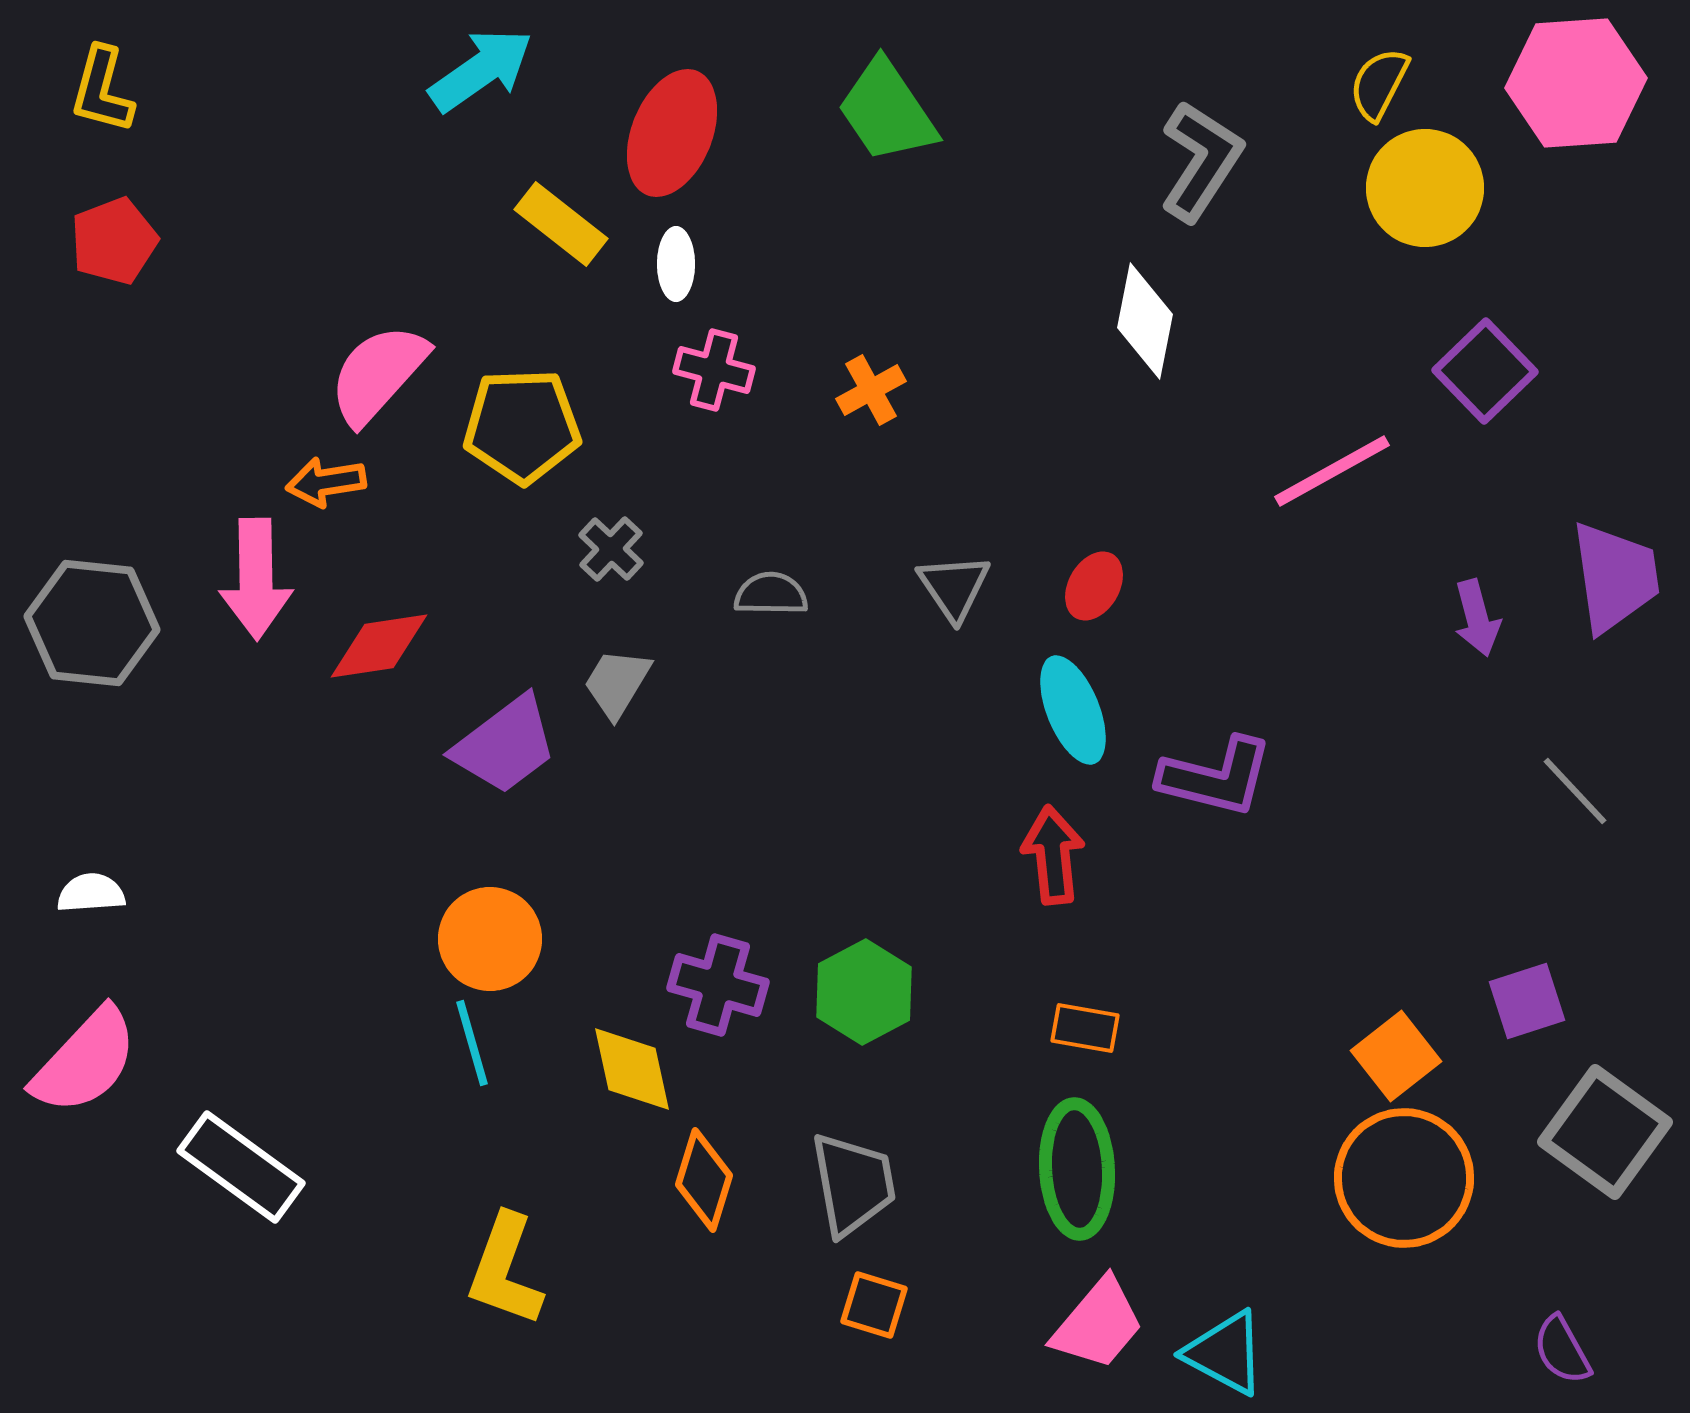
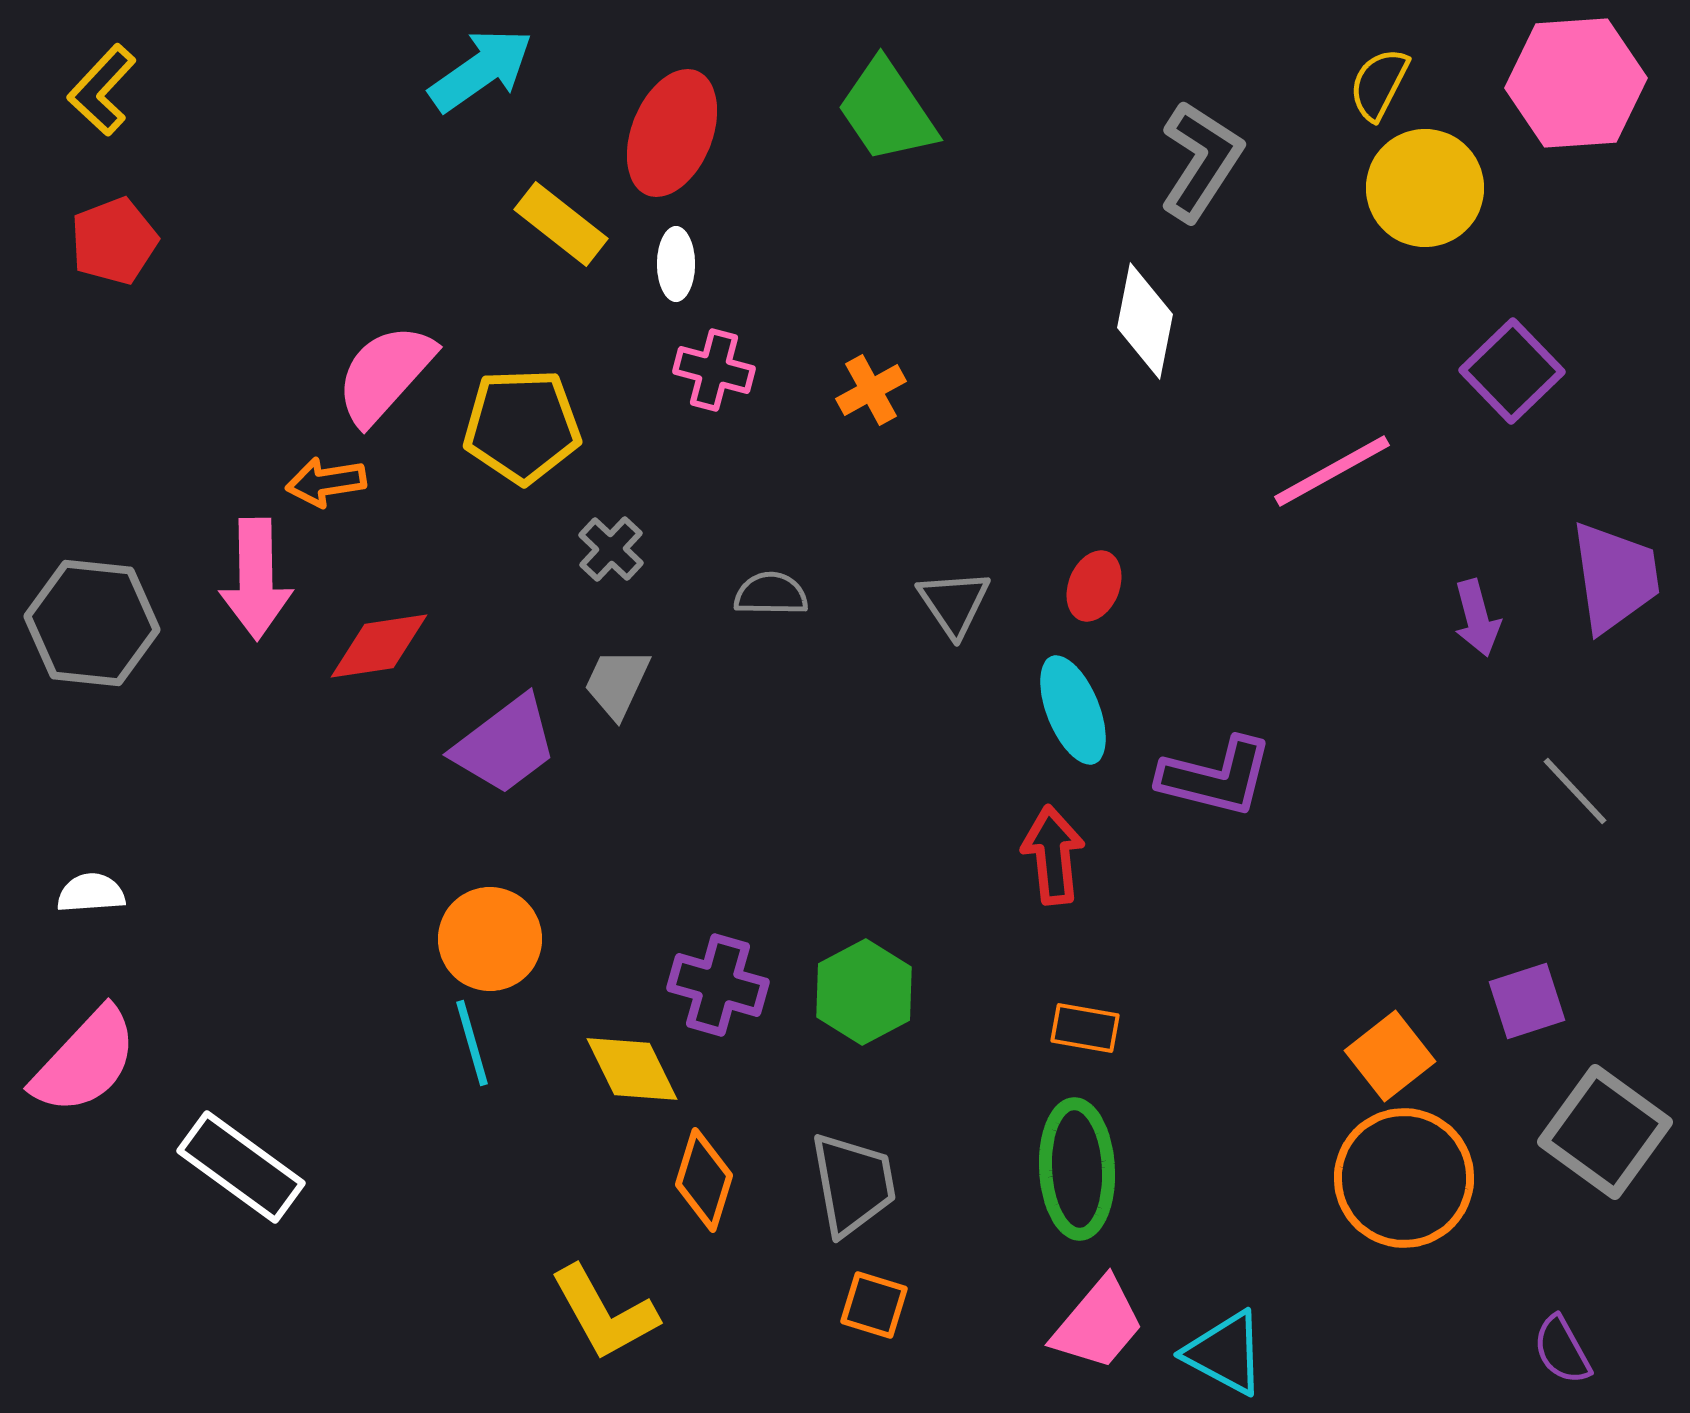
yellow L-shape at (102, 90): rotated 28 degrees clockwise
purple square at (1485, 371): moved 27 px right
pink semicircle at (378, 374): moved 7 px right
red ellipse at (1094, 586): rotated 8 degrees counterclockwise
gray triangle at (954, 587): moved 16 px down
gray trapezoid at (617, 683): rotated 6 degrees counterclockwise
orange square at (1396, 1056): moved 6 px left
yellow diamond at (632, 1069): rotated 14 degrees counterclockwise
yellow L-shape at (505, 1270): moved 99 px right, 43 px down; rotated 49 degrees counterclockwise
